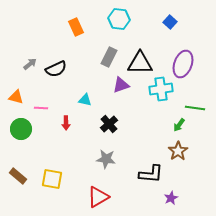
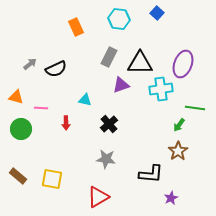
blue square: moved 13 px left, 9 px up
